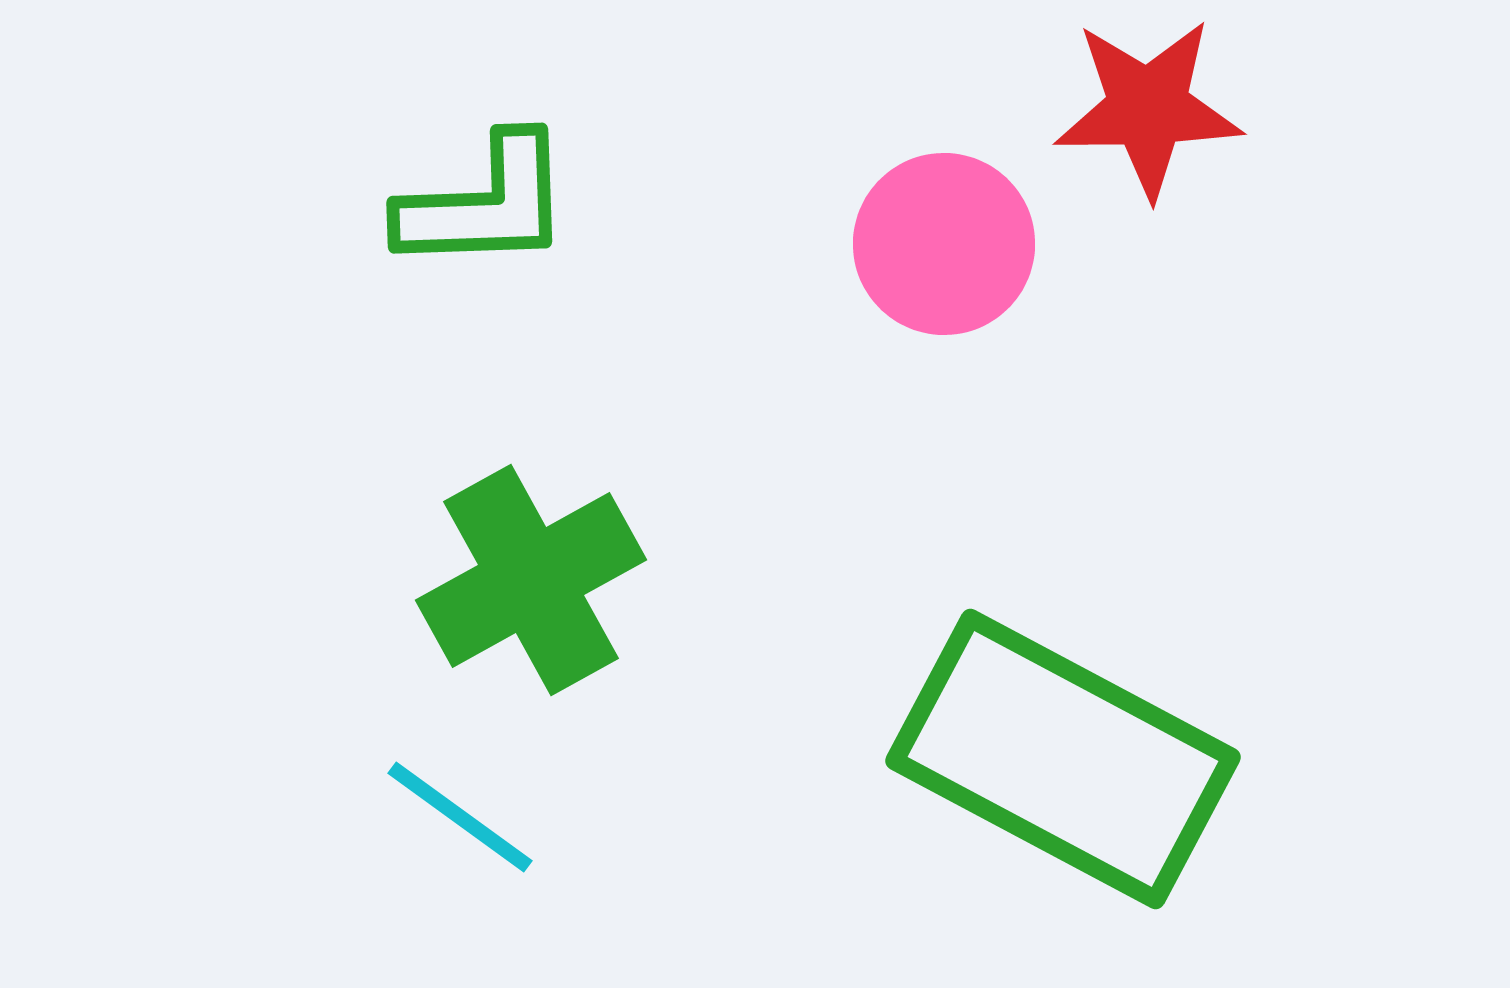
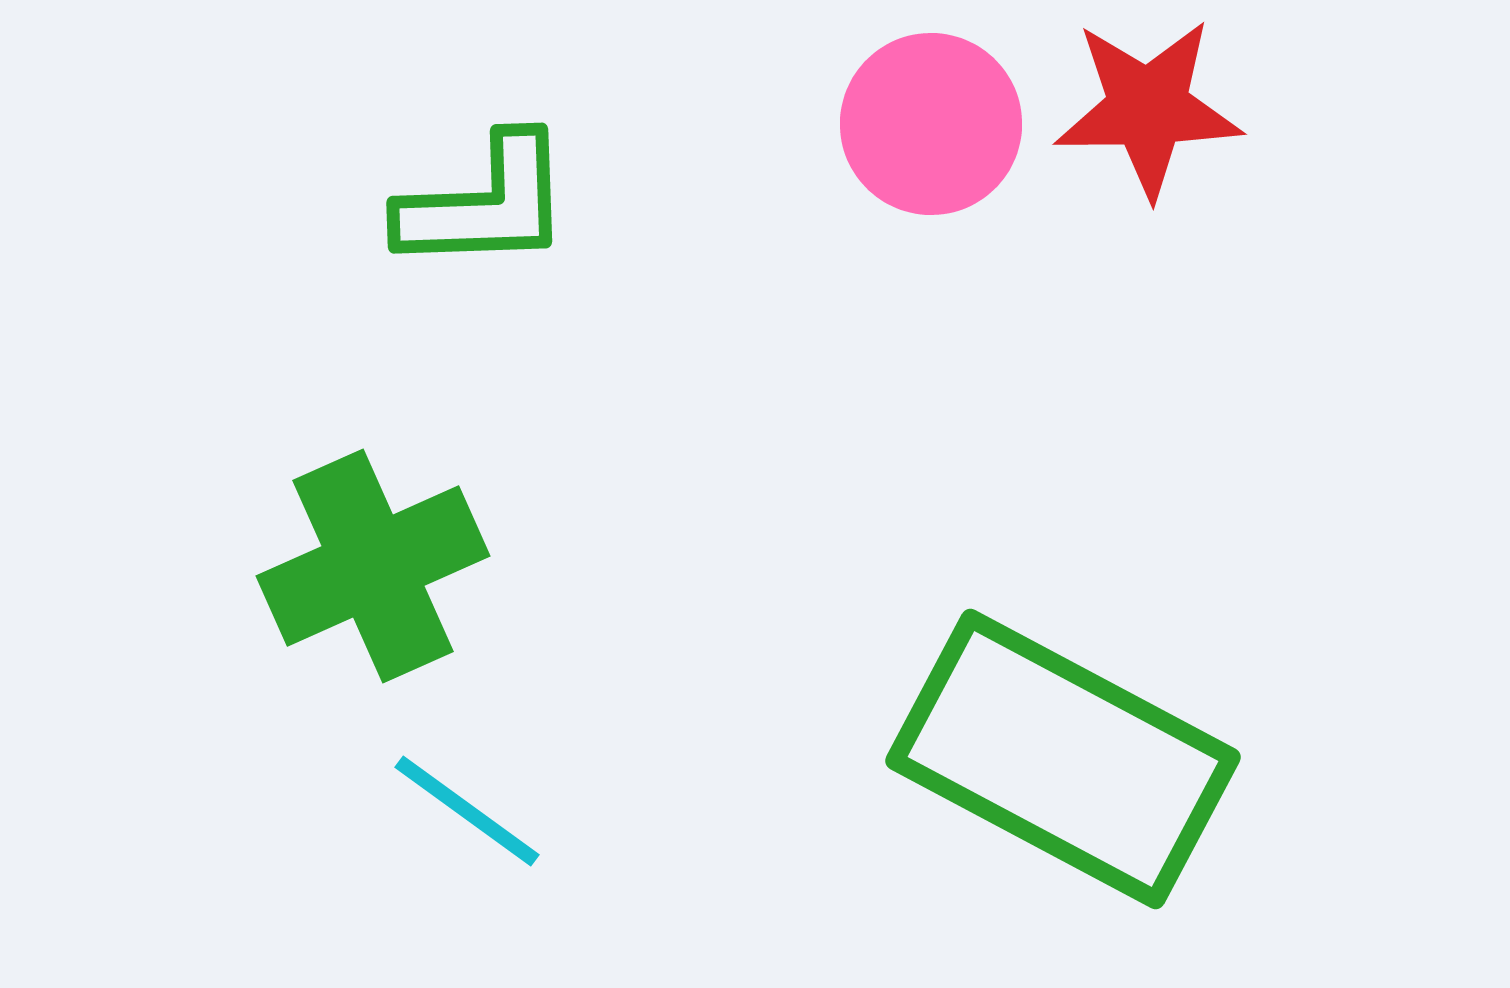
pink circle: moved 13 px left, 120 px up
green cross: moved 158 px left, 14 px up; rotated 5 degrees clockwise
cyan line: moved 7 px right, 6 px up
